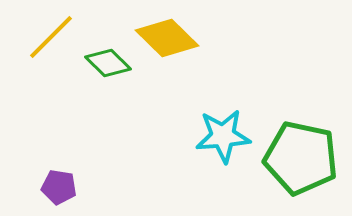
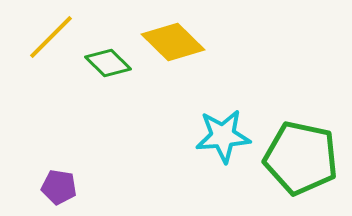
yellow diamond: moved 6 px right, 4 px down
